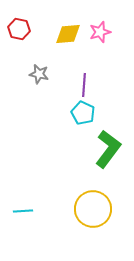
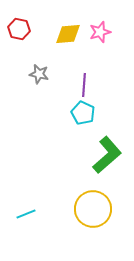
green L-shape: moved 1 px left, 6 px down; rotated 12 degrees clockwise
cyan line: moved 3 px right, 3 px down; rotated 18 degrees counterclockwise
